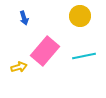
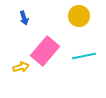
yellow circle: moved 1 px left
yellow arrow: moved 2 px right
